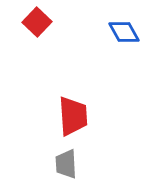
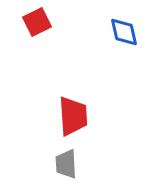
red square: rotated 20 degrees clockwise
blue diamond: rotated 16 degrees clockwise
